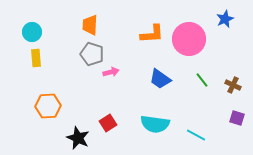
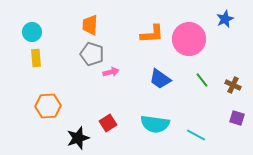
black star: rotated 30 degrees clockwise
